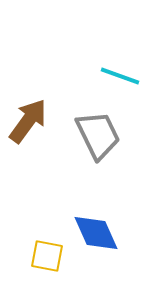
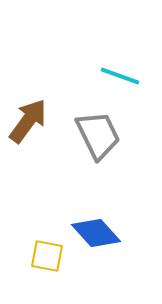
blue diamond: rotated 18 degrees counterclockwise
